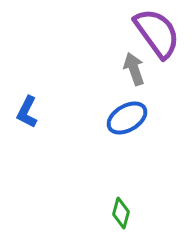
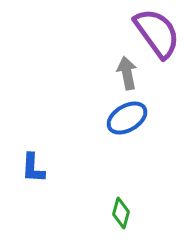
gray arrow: moved 7 px left, 4 px down; rotated 8 degrees clockwise
blue L-shape: moved 6 px right, 56 px down; rotated 24 degrees counterclockwise
